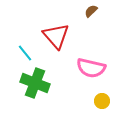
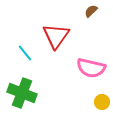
red triangle: rotated 16 degrees clockwise
green cross: moved 13 px left, 10 px down
yellow circle: moved 1 px down
